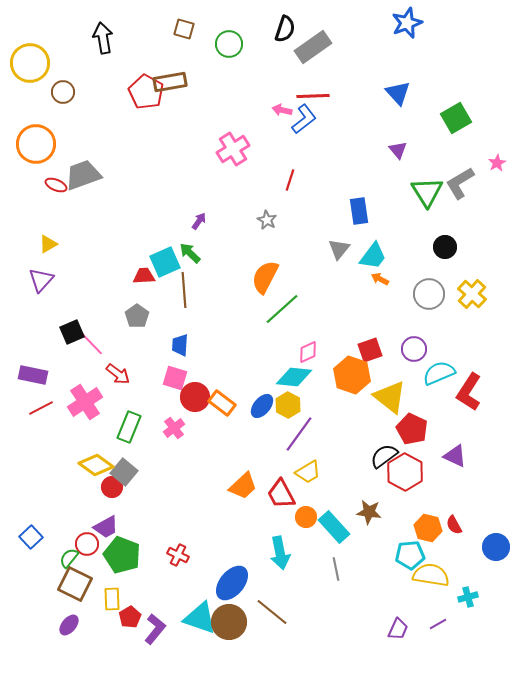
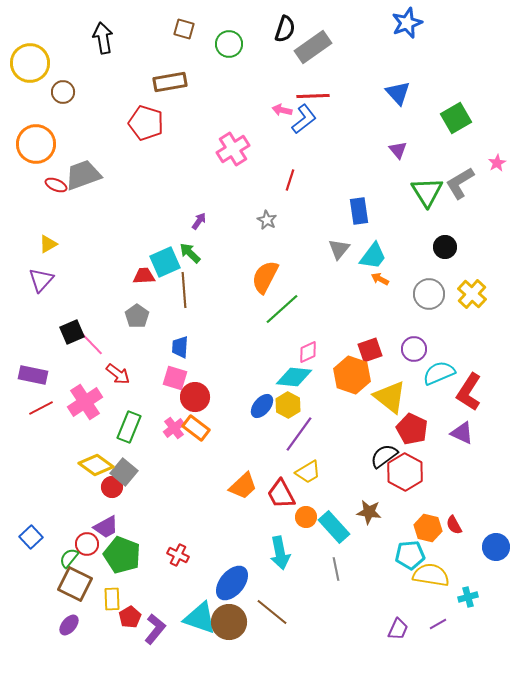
red pentagon at (146, 92): moved 31 px down; rotated 12 degrees counterclockwise
blue trapezoid at (180, 345): moved 2 px down
orange rectangle at (222, 403): moved 26 px left, 25 px down
purple triangle at (455, 456): moved 7 px right, 23 px up
